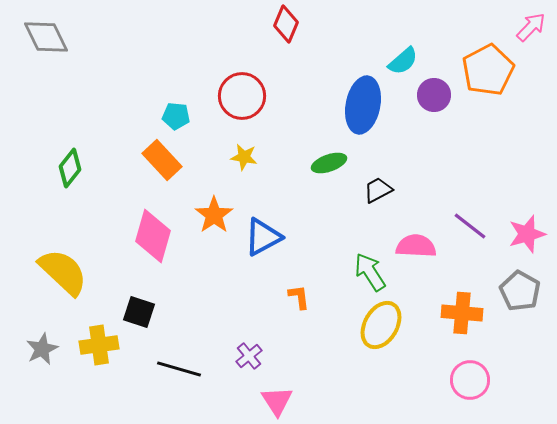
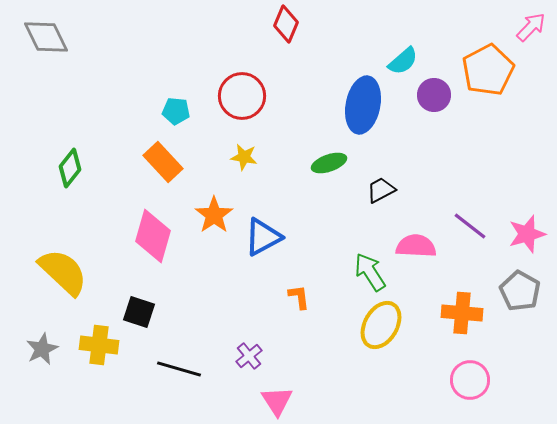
cyan pentagon: moved 5 px up
orange rectangle: moved 1 px right, 2 px down
black trapezoid: moved 3 px right
yellow cross: rotated 15 degrees clockwise
